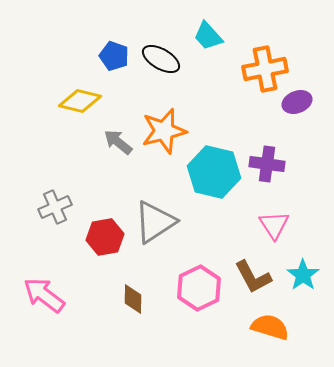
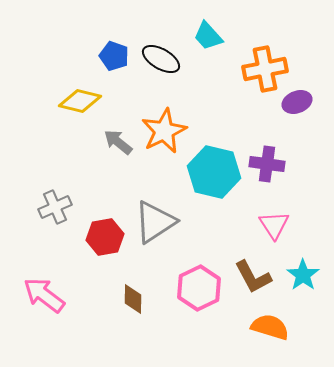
orange star: rotated 12 degrees counterclockwise
